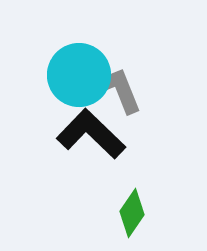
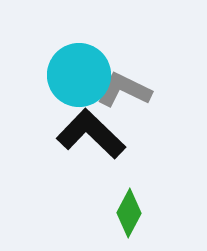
gray L-shape: moved 6 px right; rotated 42 degrees counterclockwise
green diamond: moved 3 px left; rotated 6 degrees counterclockwise
